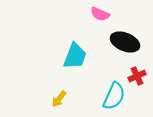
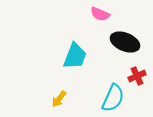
cyan semicircle: moved 1 px left, 2 px down
